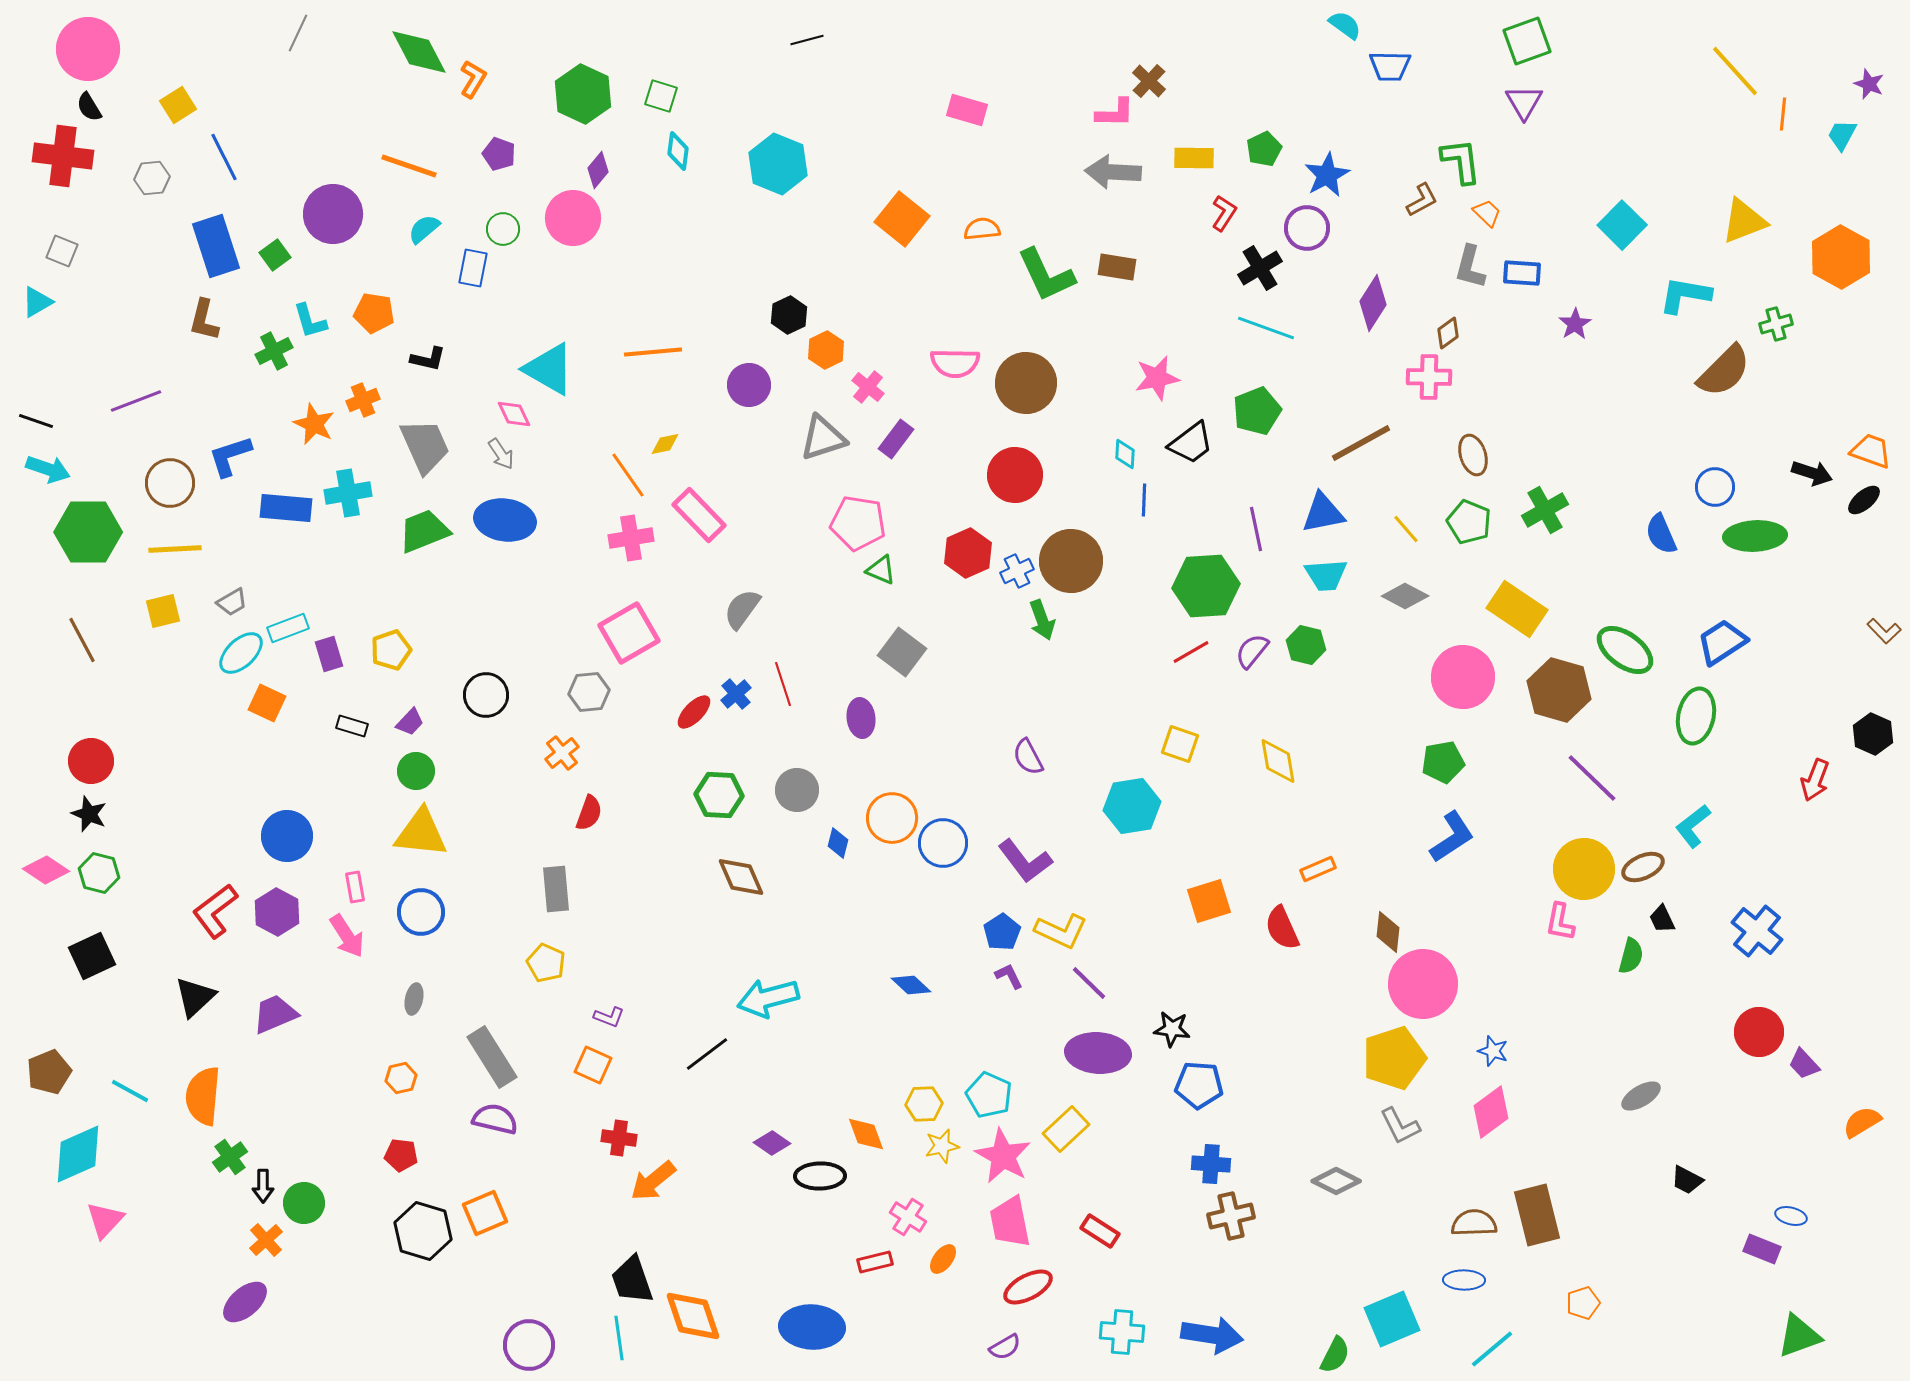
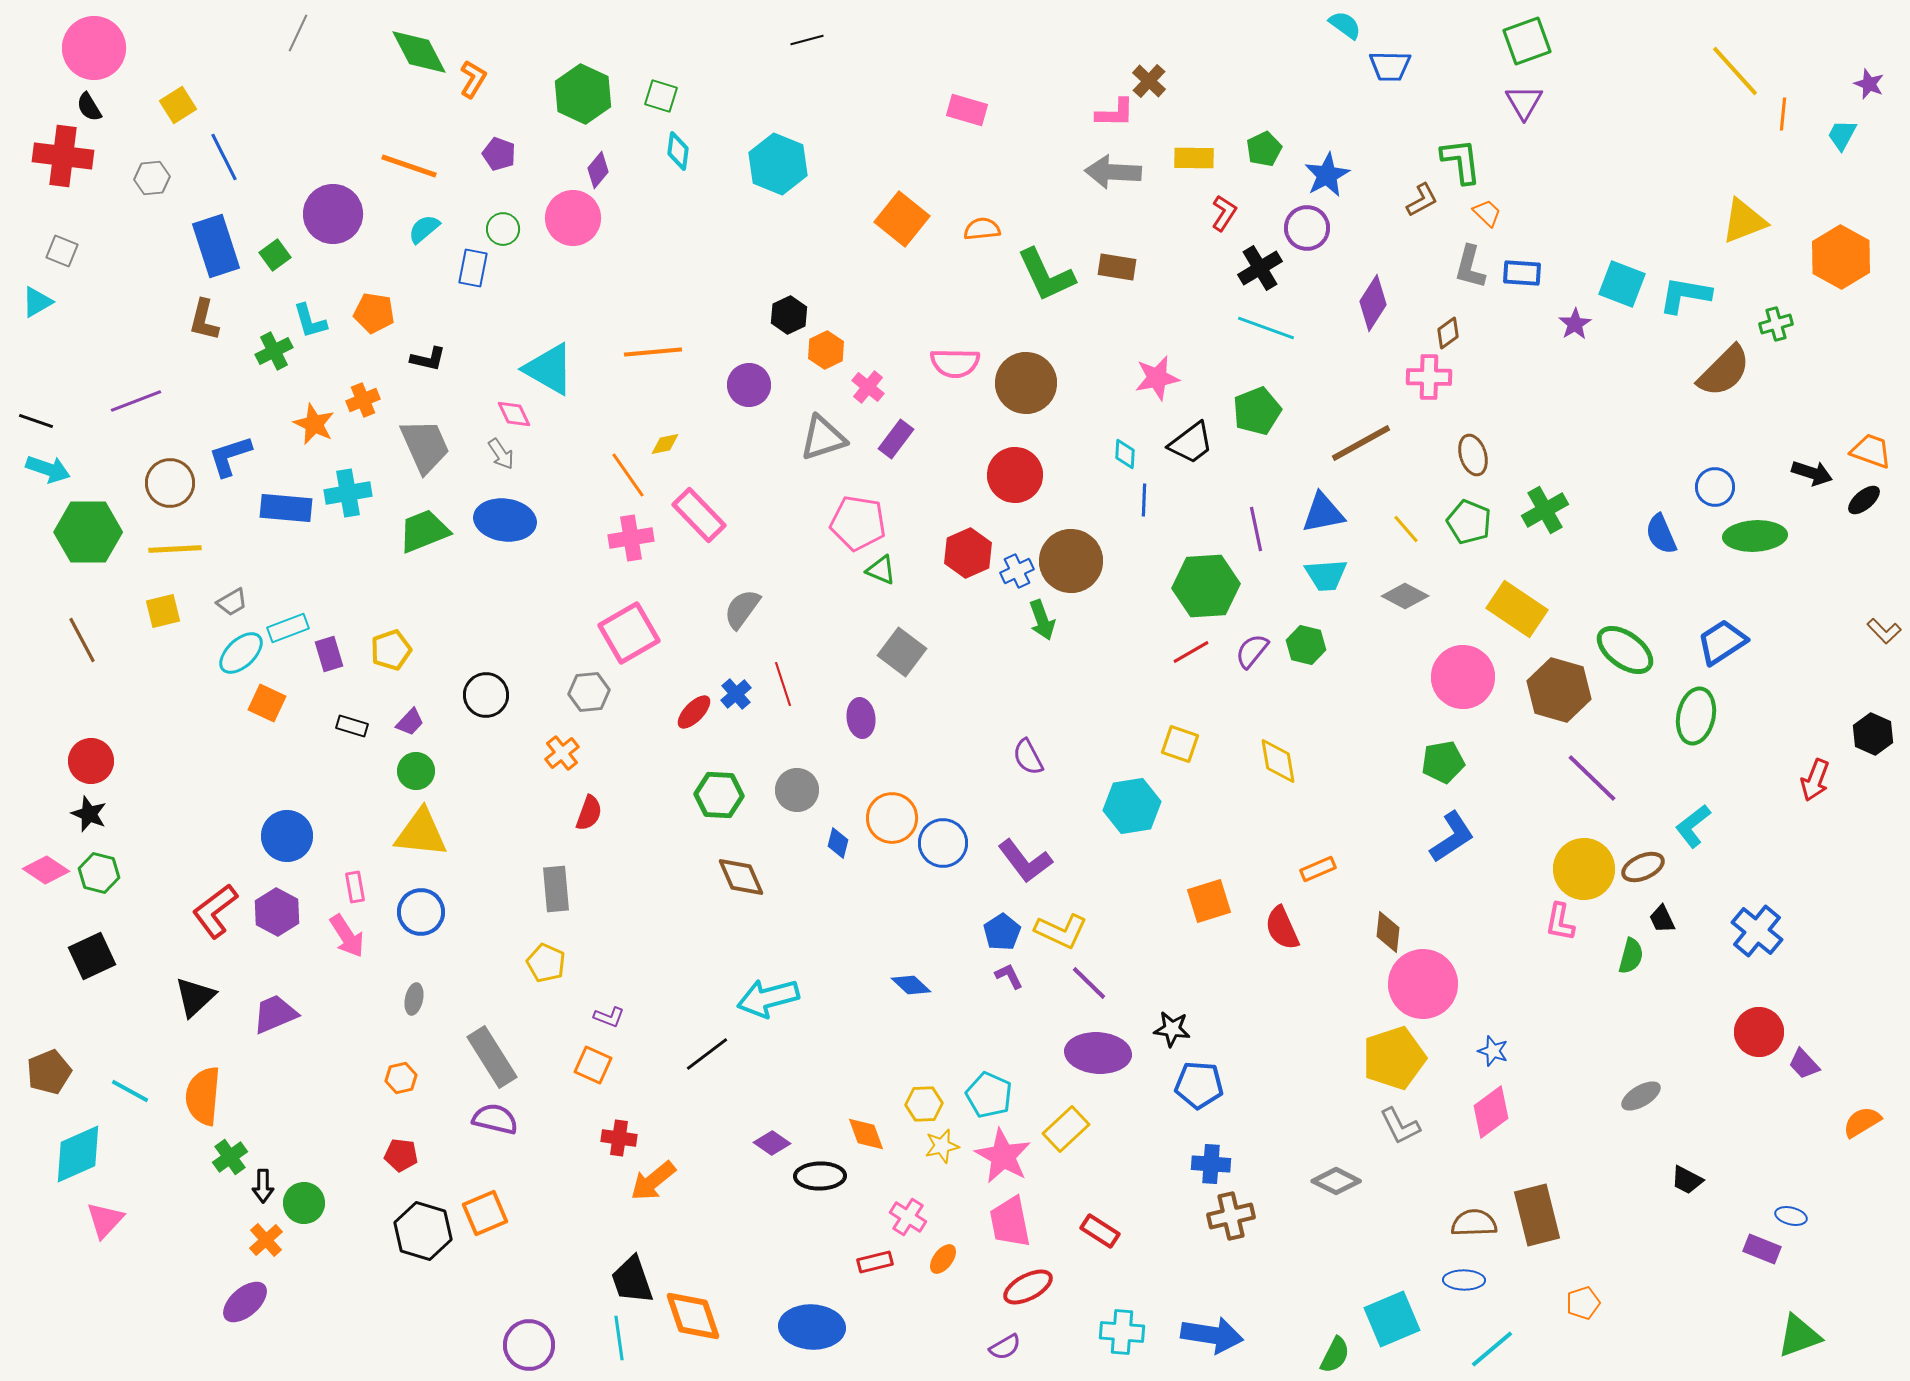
pink circle at (88, 49): moved 6 px right, 1 px up
cyan square at (1622, 225): moved 59 px down; rotated 24 degrees counterclockwise
